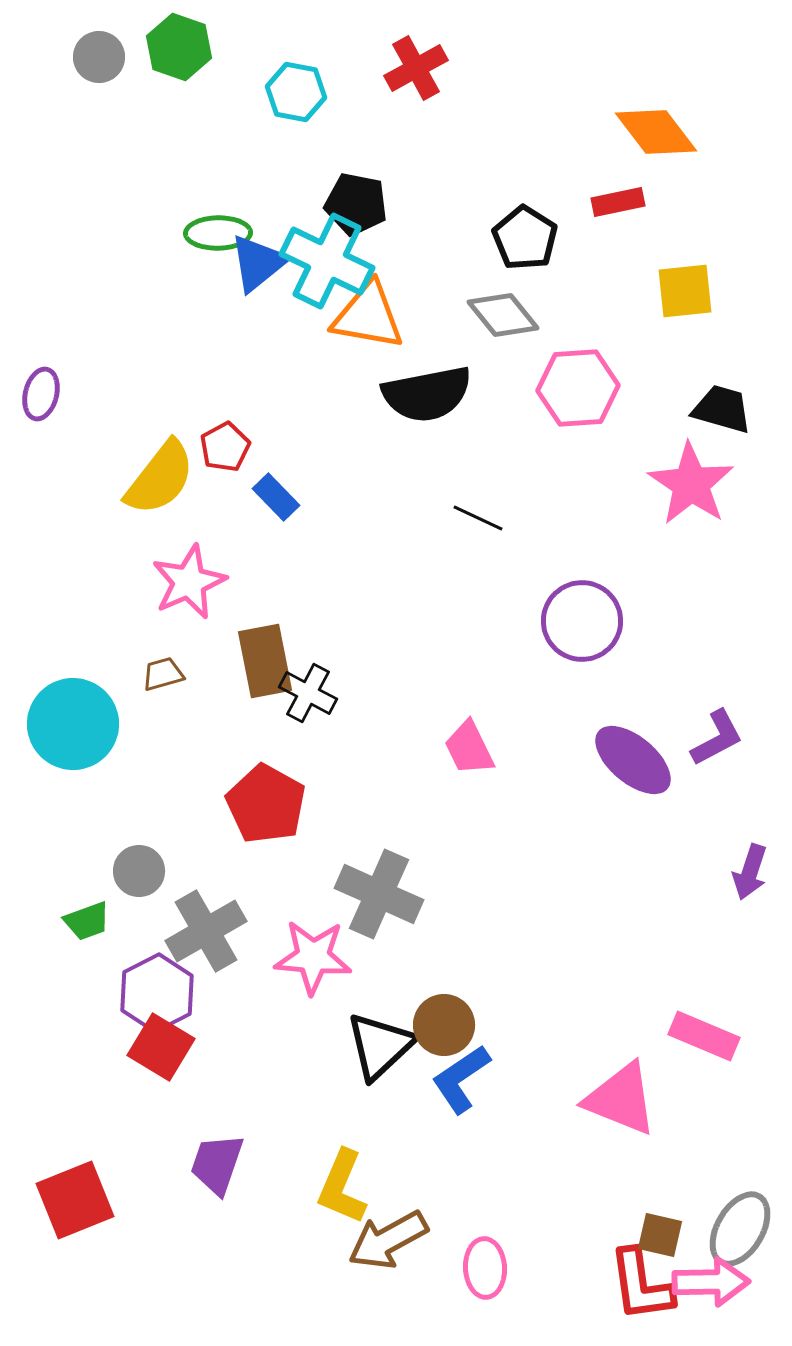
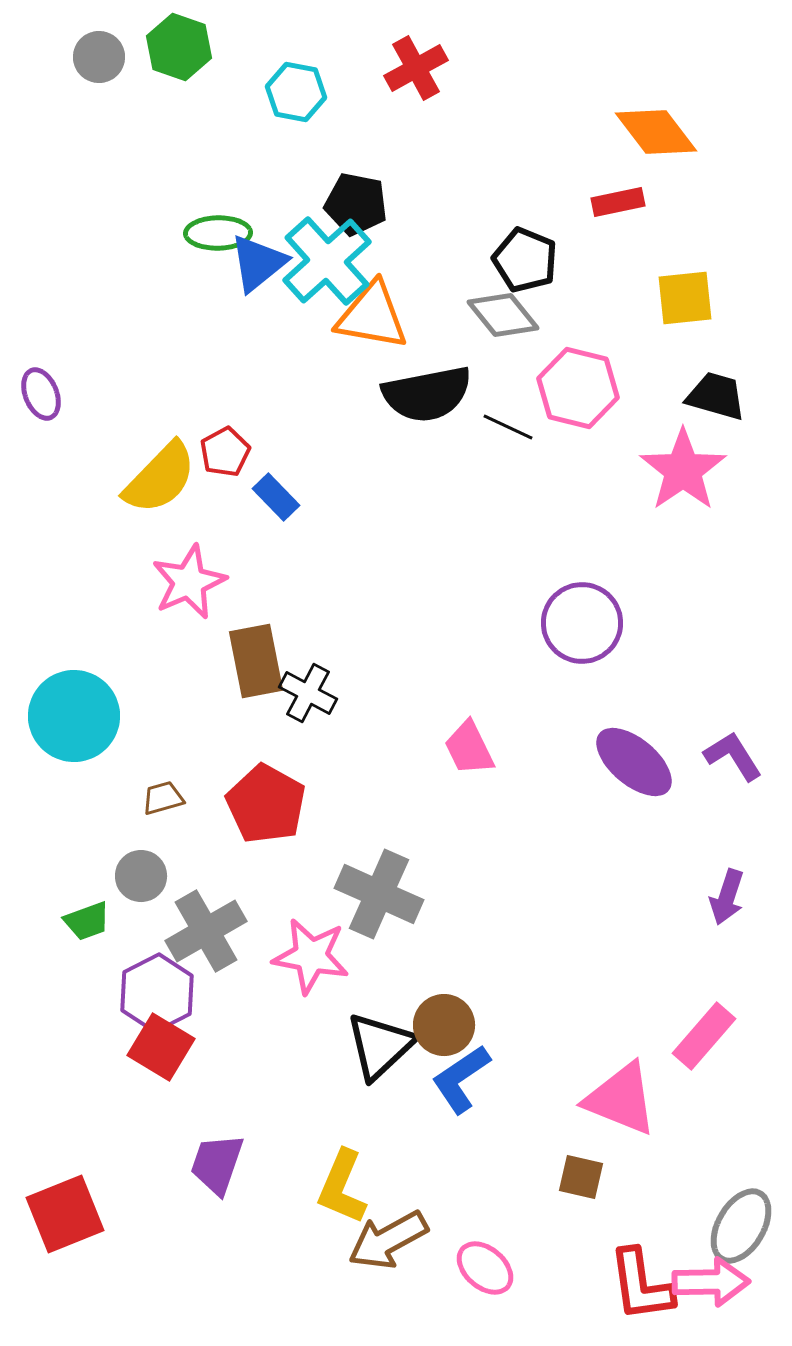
black pentagon at (525, 238): moved 22 px down; rotated 10 degrees counterclockwise
cyan cross at (327, 261): rotated 22 degrees clockwise
yellow square at (685, 291): moved 7 px down
orange triangle at (368, 316): moved 4 px right
pink hexagon at (578, 388): rotated 18 degrees clockwise
purple ellipse at (41, 394): rotated 36 degrees counterclockwise
black trapezoid at (722, 409): moved 6 px left, 13 px up
red pentagon at (225, 447): moved 5 px down
yellow semicircle at (160, 478): rotated 6 degrees clockwise
pink star at (691, 484): moved 8 px left, 14 px up; rotated 4 degrees clockwise
black line at (478, 518): moved 30 px right, 91 px up
purple circle at (582, 621): moved 2 px down
brown rectangle at (265, 661): moved 9 px left
brown trapezoid at (163, 674): moved 124 px down
cyan circle at (73, 724): moved 1 px right, 8 px up
purple L-shape at (717, 738): moved 16 px right, 18 px down; rotated 94 degrees counterclockwise
purple ellipse at (633, 760): moved 1 px right, 2 px down
gray circle at (139, 871): moved 2 px right, 5 px down
purple arrow at (750, 872): moved 23 px left, 25 px down
pink star at (313, 957): moved 2 px left, 1 px up; rotated 6 degrees clockwise
pink rectangle at (704, 1036): rotated 72 degrees counterclockwise
red square at (75, 1200): moved 10 px left, 14 px down
gray ellipse at (740, 1229): moved 1 px right, 3 px up
brown square at (660, 1235): moved 79 px left, 58 px up
pink ellipse at (485, 1268): rotated 46 degrees counterclockwise
